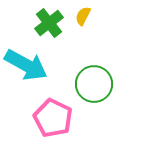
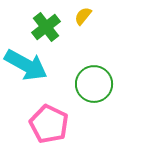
yellow semicircle: rotated 12 degrees clockwise
green cross: moved 3 px left, 4 px down
pink pentagon: moved 4 px left, 6 px down
